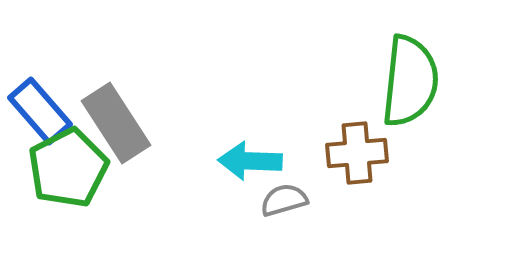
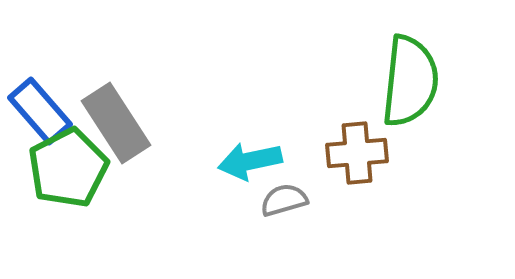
cyan arrow: rotated 14 degrees counterclockwise
